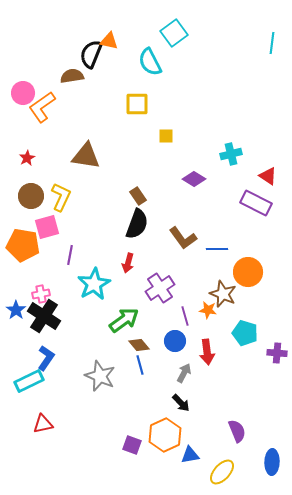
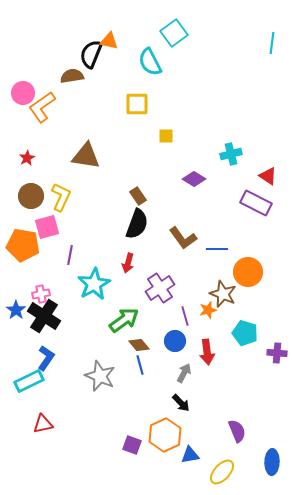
orange star at (208, 310): rotated 24 degrees counterclockwise
